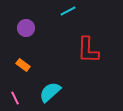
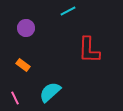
red L-shape: moved 1 px right
